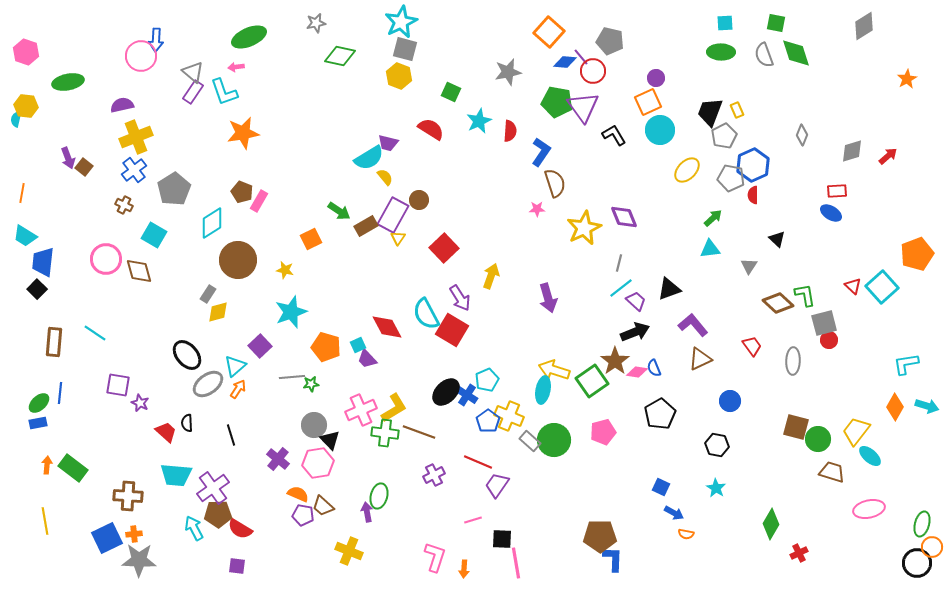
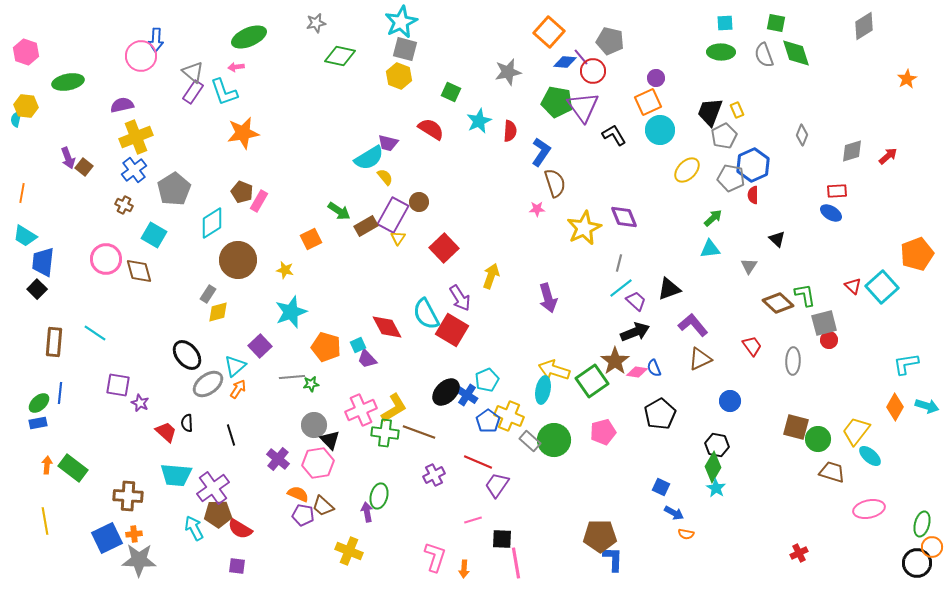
brown circle at (419, 200): moved 2 px down
green diamond at (771, 524): moved 58 px left, 57 px up
